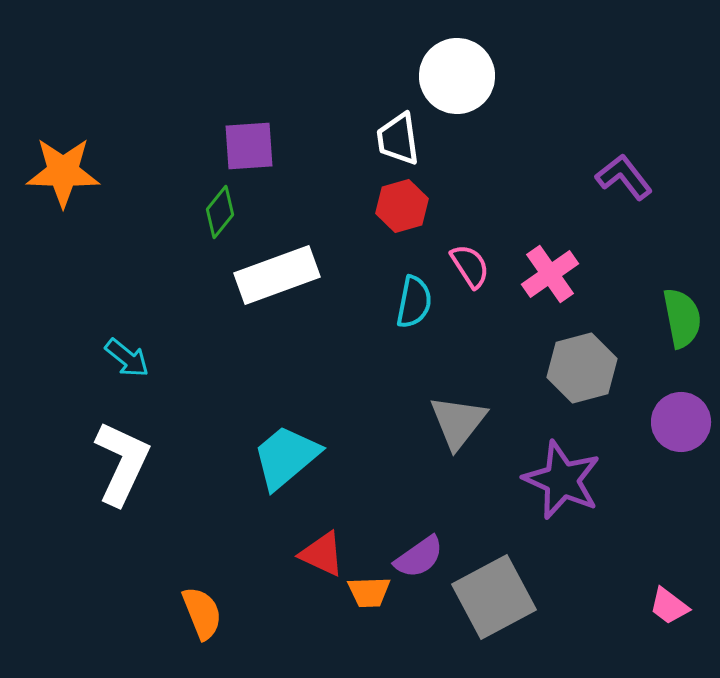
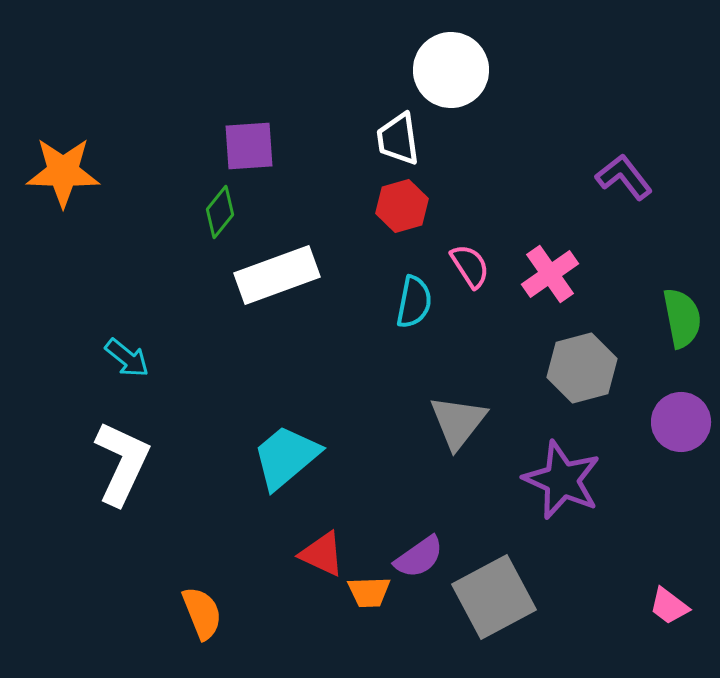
white circle: moved 6 px left, 6 px up
